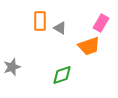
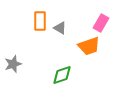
gray star: moved 1 px right, 3 px up
